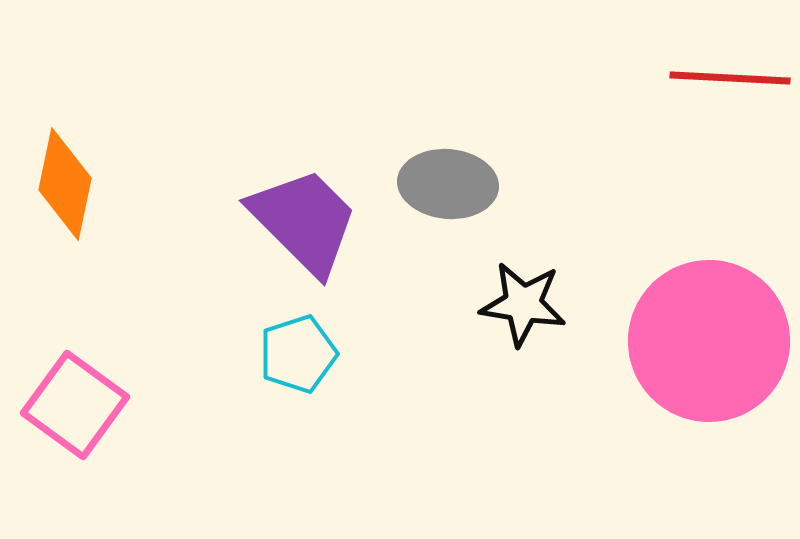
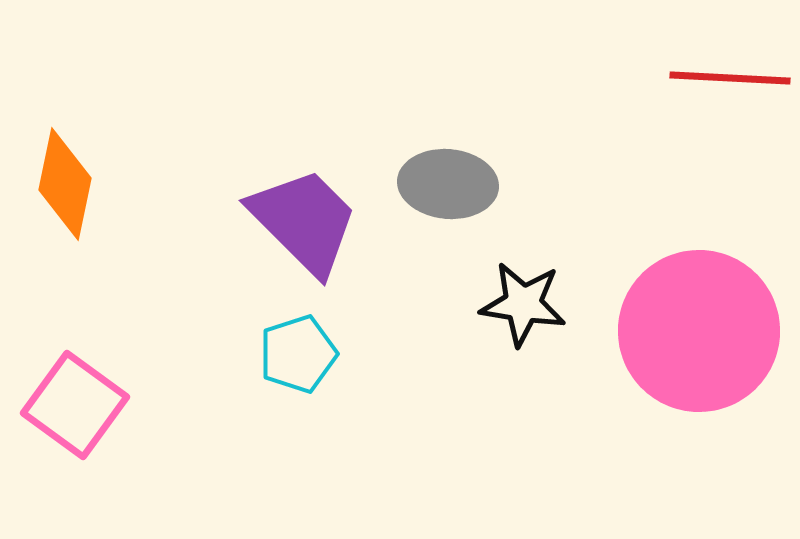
pink circle: moved 10 px left, 10 px up
